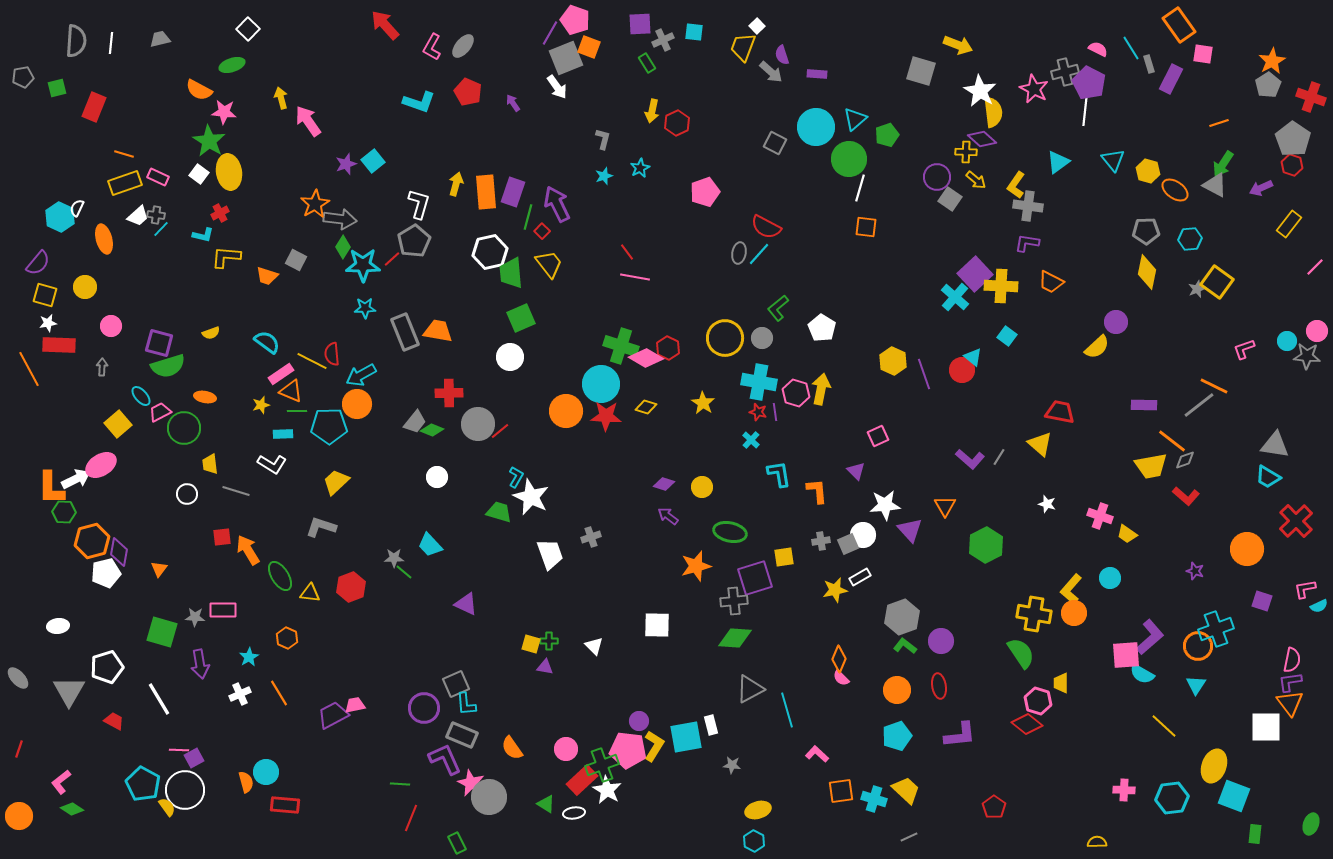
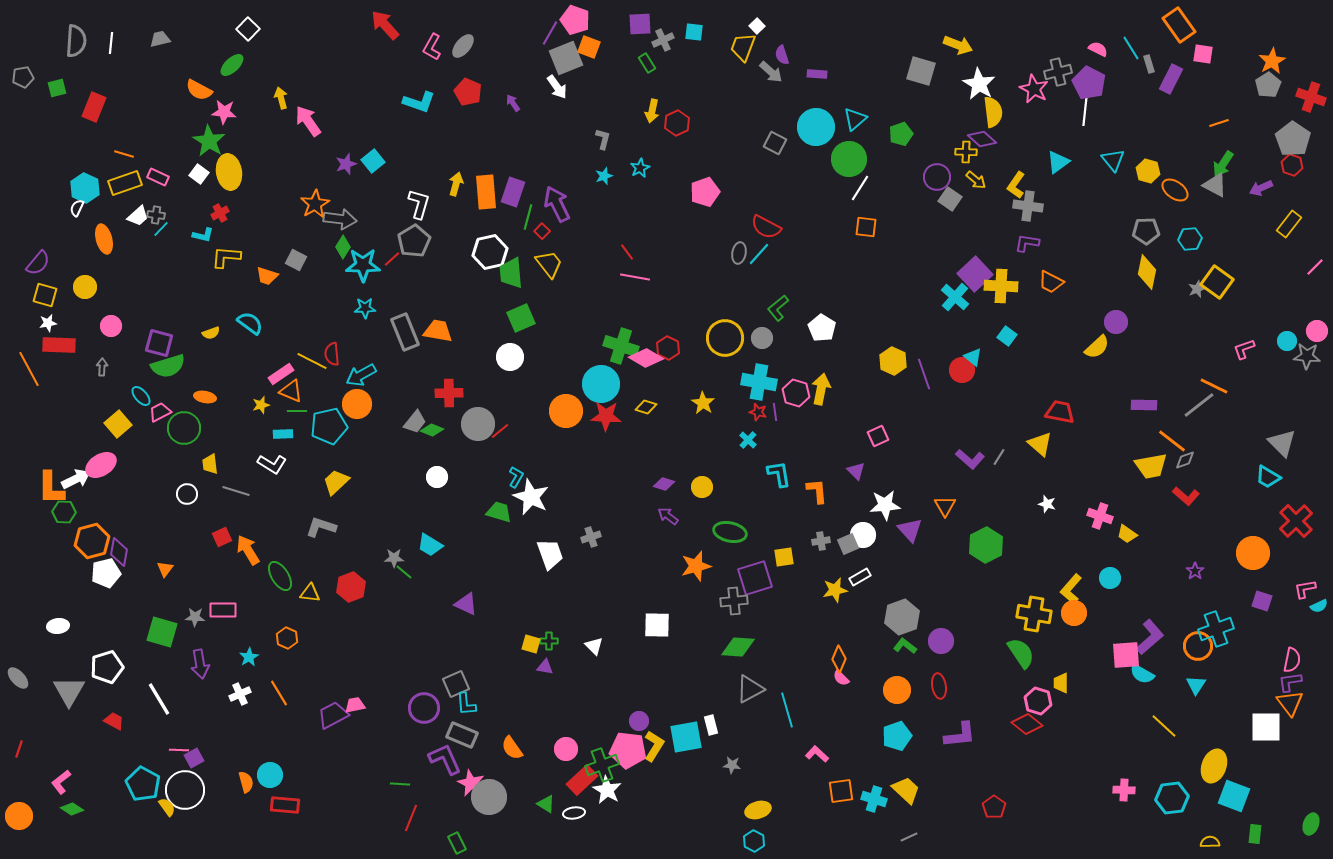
green ellipse at (232, 65): rotated 25 degrees counterclockwise
gray cross at (1065, 72): moved 7 px left
white star at (980, 91): moved 1 px left, 7 px up
green pentagon at (887, 135): moved 14 px right, 1 px up
white line at (860, 188): rotated 16 degrees clockwise
cyan hexagon at (60, 217): moved 25 px right, 29 px up
cyan semicircle at (267, 342): moved 17 px left, 19 px up
cyan pentagon at (329, 426): rotated 12 degrees counterclockwise
cyan cross at (751, 440): moved 3 px left
gray triangle at (1275, 445): moved 7 px right, 2 px up; rotated 36 degrees clockwise
red square at (222, 537): rotated 18 degrees counterclockwise
cyan trapezoid at (430, 545): rotated 16 degrees counterclockwise
orange circle at (1247, 549): moved 6 px right, 4 px down
orange triangle at (159, 569): moved 6 px right
purple star at (1195, 571): rotated 18 degrees clockwise
green diamond at (735, 638): moved 3 px right, 9 px down
cyan circle at (266, 772): moved 4 px right, 3 px down
yellow semicircle at (1097, 842): moved 113 px right
